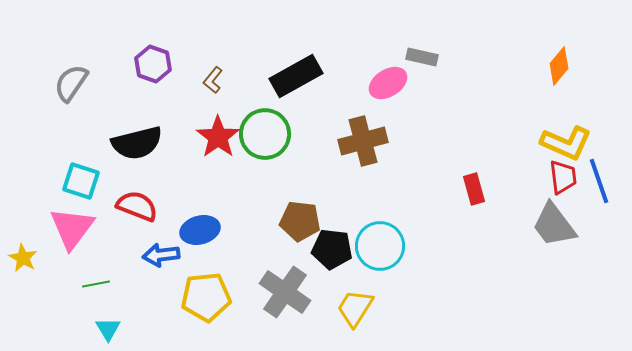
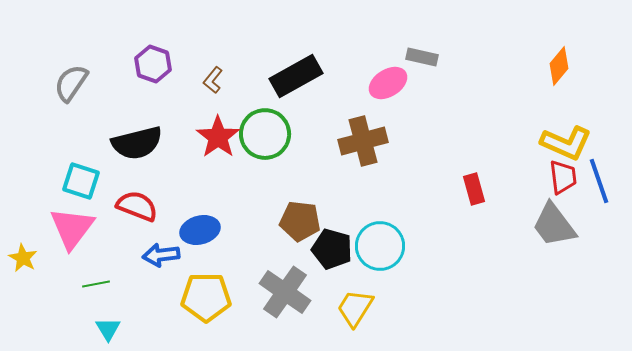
black pentagon: rotated 9 degrees clockwise
yellow pentagon: rotated 6 degrees clockwise
